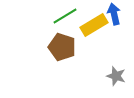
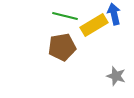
green line: rotated 45 degrees clockwise
brown pentagon: rotated 28 degrees counterclockwise
